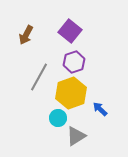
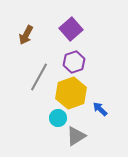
purple square: moved 1 px right, 2 px up; rotated 10 degrees clockwise
